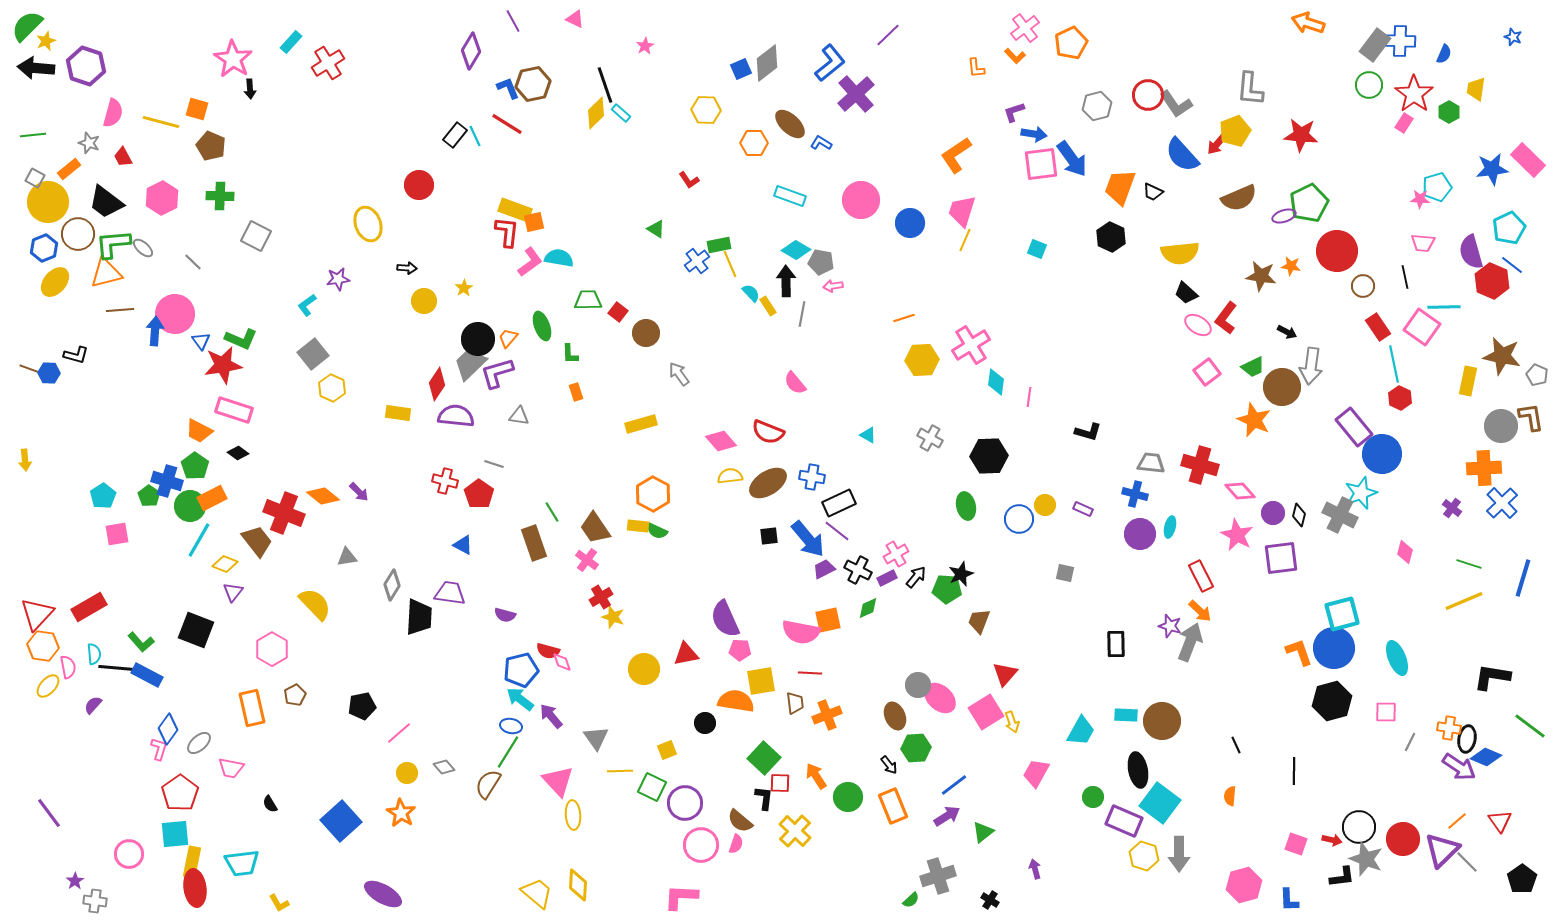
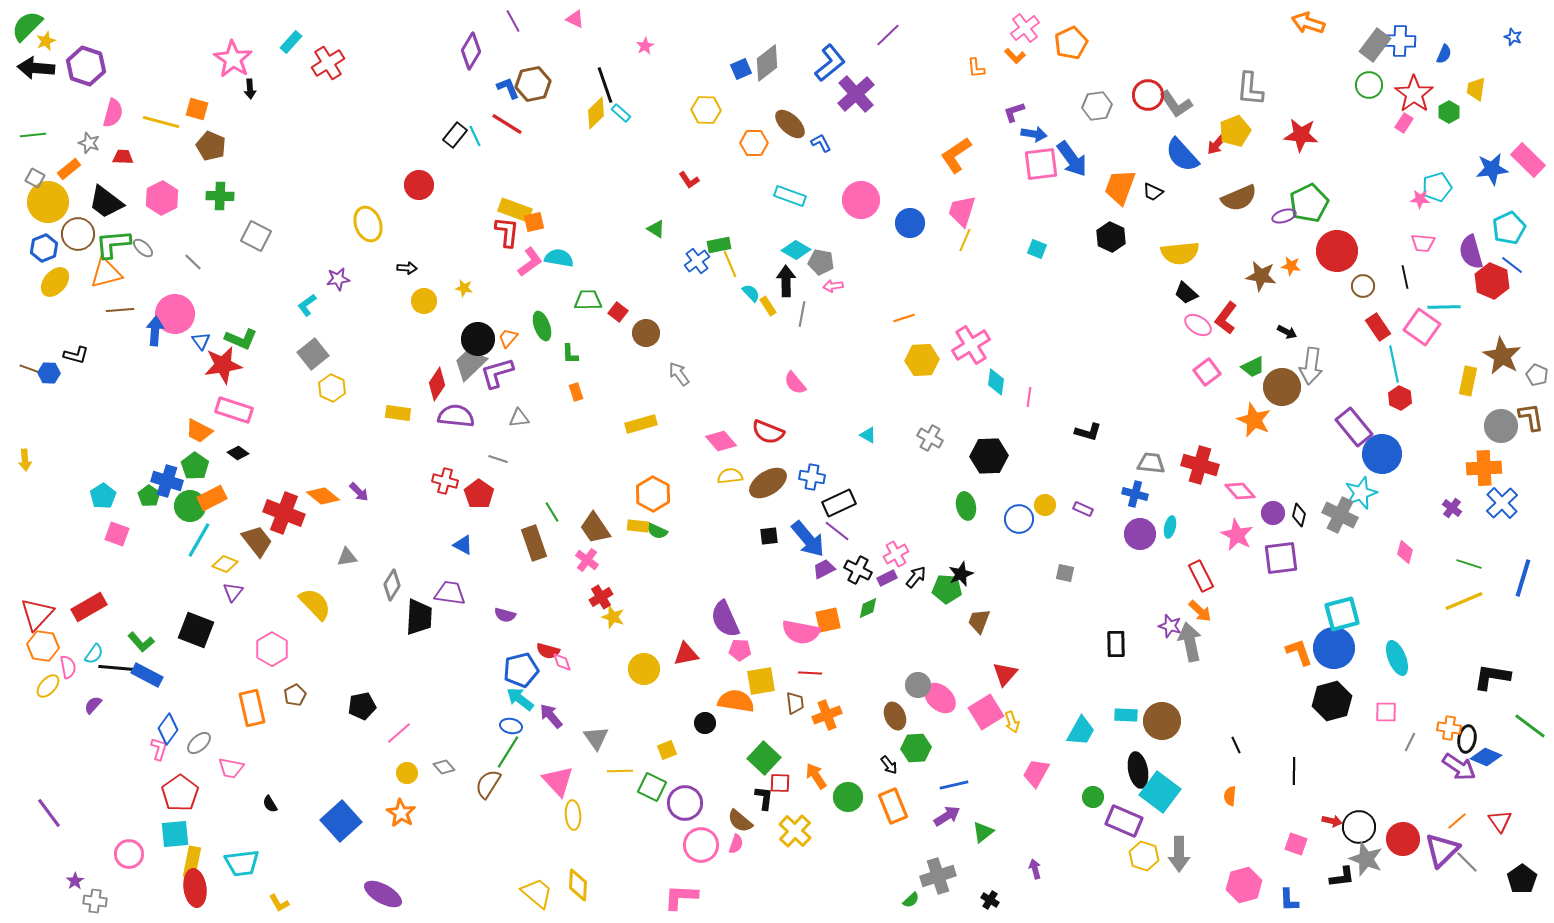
gray hexagon at (1097, 106): rotated 8 degrees clockwise
blue L-shape at (821, 143): rotated 30 degrees clockwise
red trapezoid at (123, 157): rotated 120 degrees clockwise
yellow star at (464, 288): rotated 30 degrees counterclockwise
brown star at (1502, 356): rotated 18 degrees clockwise
gray triangle at (519, 416): moved 2 px down; rotated 15 degrees counterclockwise
gray line at (494, 464): moved 4 px right, 5 px up
pink square at (117, 534): rotated 30 degrees clockwise
gray arrow at (1190, 642): rotated 33 degrees counterclockwise
cyan semicircle at (94, 654): rotated 40 degrees clockwise
blue line at (954, 785): rotated 24 degrees clockwise
cyan square at (1160, 803): moved 11 px up
red arrow at (1332, 840): moved 19 px up
